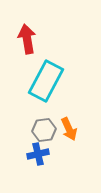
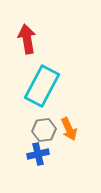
cyan rectangle: moved 4 px left, 5 px down
